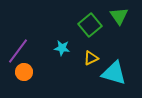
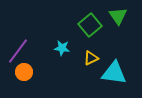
green triangle: moved 1 px left
cyan triangle: rotated 8 degrees counterclockwise
